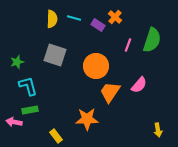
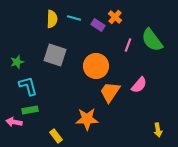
green semicircle: rotated 125 degrees clockwise
